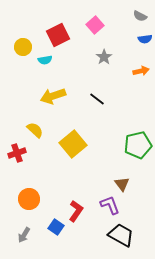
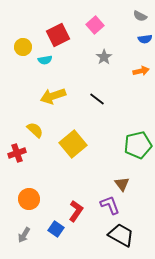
blue square: moved 2 px down
